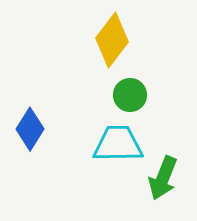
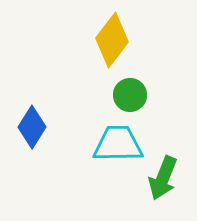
blue diamond: moved 2 px right, 2 px up
